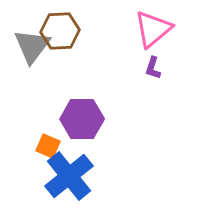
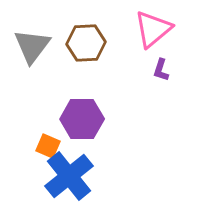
brown hexagon: moved 26 px right, 12 px down
purple L-shape: moved 8 px right, 2 px down
